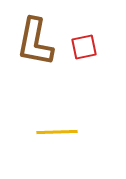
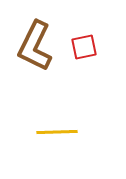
brown L-shape: moved 4 px down; rotated 15 degrees clockwise
